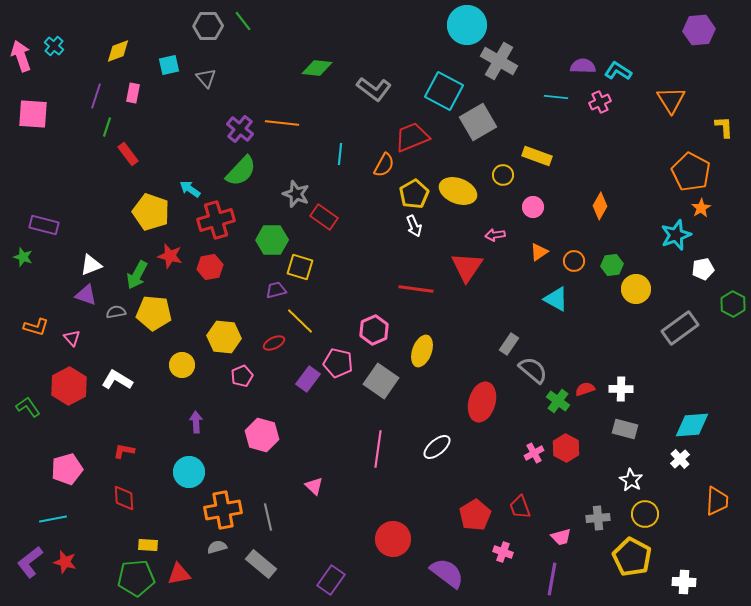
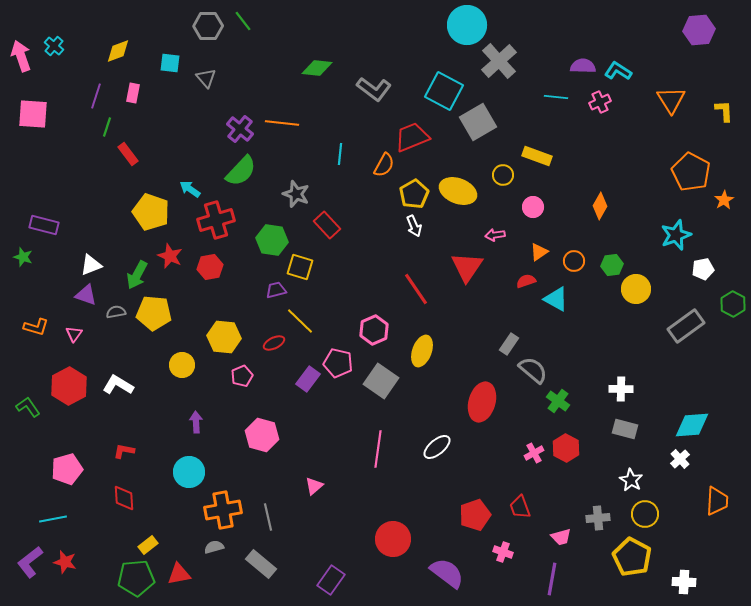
gray cross at (499, 61): rotated 18 degrees clockwise
cyan square at (169, 65): moved 1 px right, 2 px up; rotated 20 degrees clockwise
yellow L-shape at (724, 127): moved 16 px up
orange star at (701, 208): moved 23 px right, 8 px up
red rectangle at (324, 217): moved 3 px right, 8 px down; rotated 12 degrees clockwise
green hexagon at (272, 240): rotated 8 degrees clockwise
red star at (170, 256): rotated 10 degrees clockwise
red line at (416, 289): rotated 48 degrees clockwise
gray rectangle at (680, 328): moved 6 px right, 2 px up
pink triangle at (72, 338): moved 2 px right, 4 px up; rotated 18 degrees clockwise
white L-shape at (117, 380): moved 1 px right, 5 px down
red semicircle at (585, 389): moved 59 px left, 108 px up
pink triangle at (314, 486): rotated 36 degrees clockwise
red pentagon at (475, 515): rotated 12 degrees clockwise
yellow rectangle at (148, 545): rotated 42 degrees counterclockwise
gray semicircle at (217, 547): moved 3 px left
